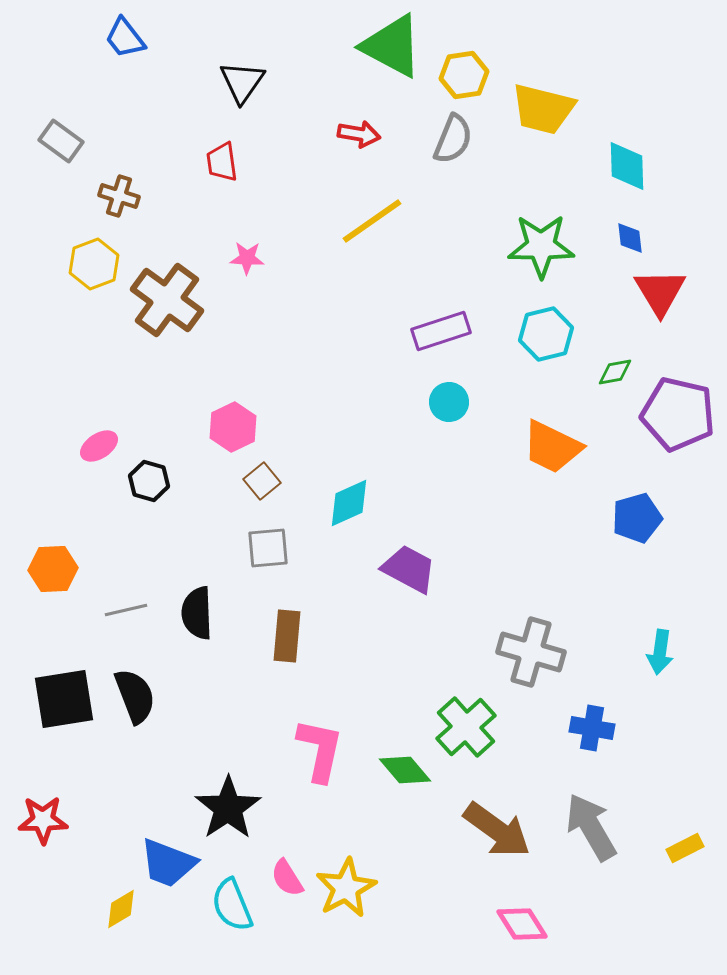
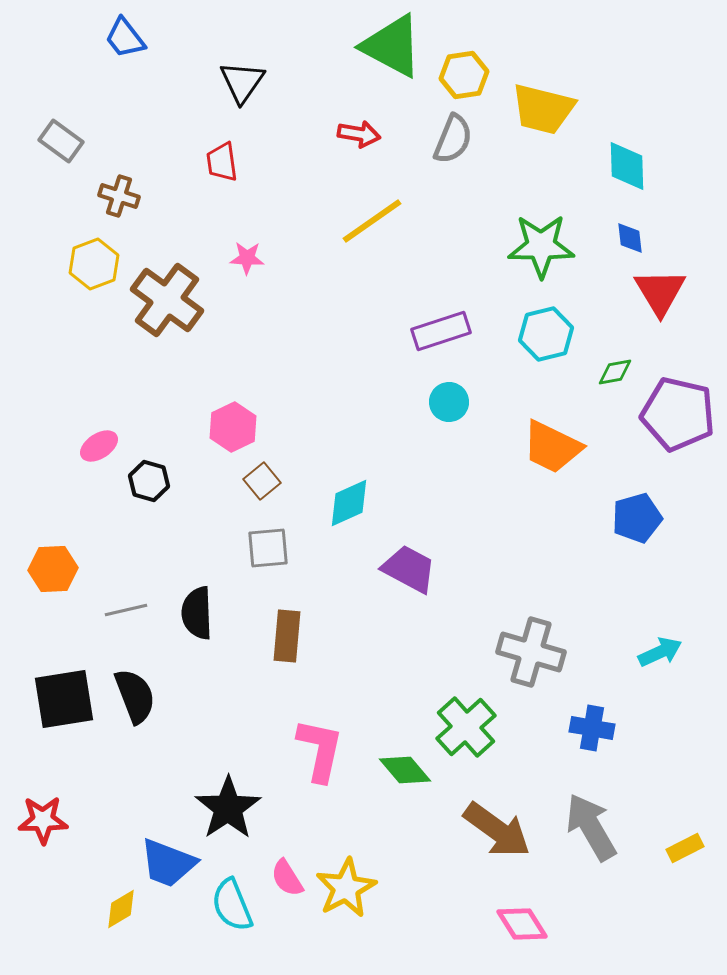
cyan arrow at (660, 652): rotated 123 degrees counterclockwise
